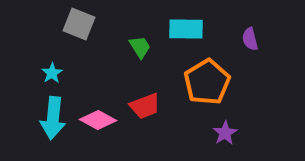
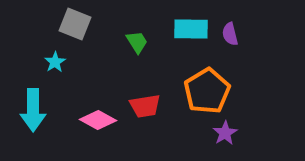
gray square: moved 4 px left
cyan rectangle: moved 5 px right
purple semicircle: moved 20 px left, 5 px up
green trapezoid: moved 3 px left, 5 px up
cyan star: moved 3 px right, 11 px up
orange pentagon: moved 9 px down
red trapezoid: rotated 12 degrees clockwise
cyan arrow: moved 20 px left, 8 px up; rotated 6 degrees counterclockwise
